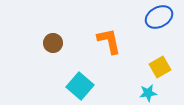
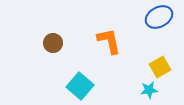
cyan star: moved 1 px right, 3 px up
